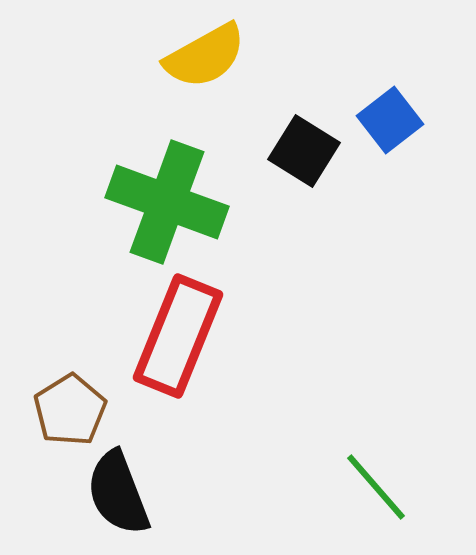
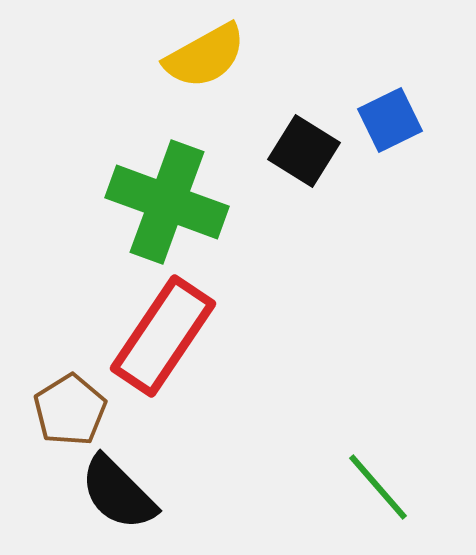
blue square: rotated 12 degrees clockwise
red rectangle: moved 15 px left; rotated 12 degrees clockwise
green line: moved 2 px right
black semicircle: rotated 24 degrees counterclockwise
